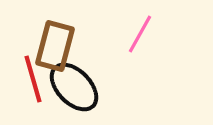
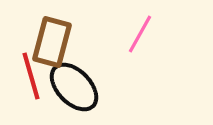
brown rectangle: moved 3 px left, 4 px up
red line: moved 2 px left, 3 px up
